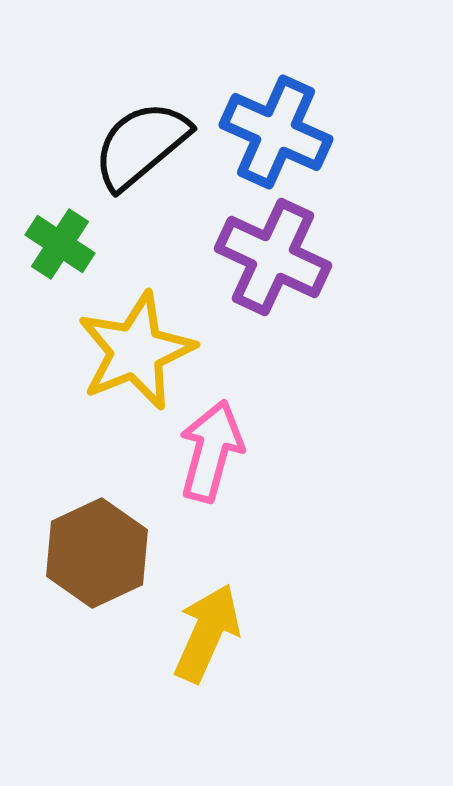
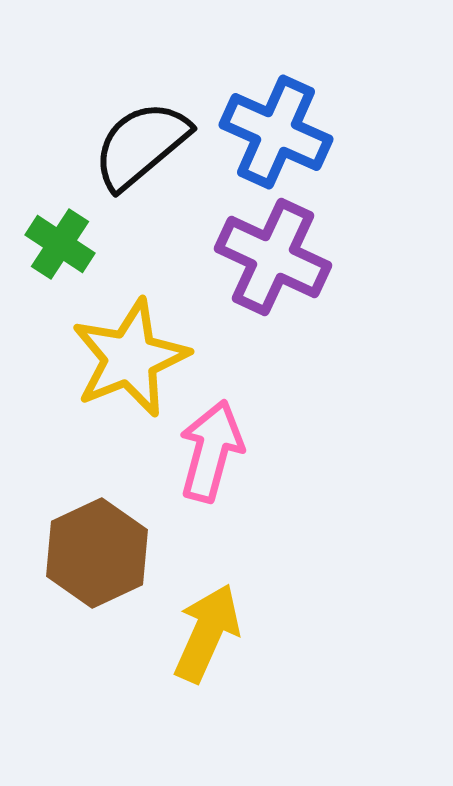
yellow star: moved 6 px left, 7 px down
